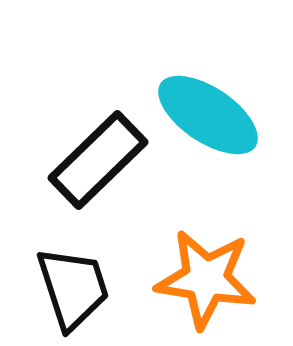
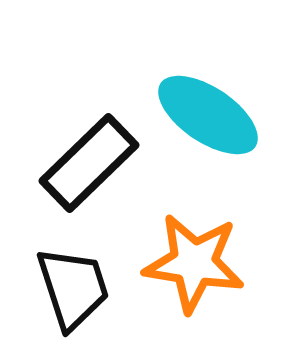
black rectangle: moved 9 px left, 3 px down
orange star: moved 12 px left, 16 px up
